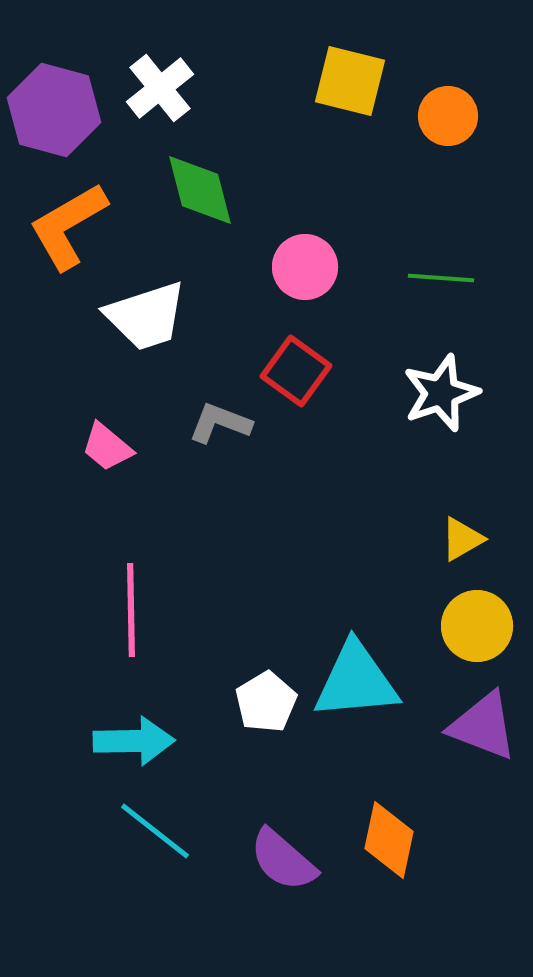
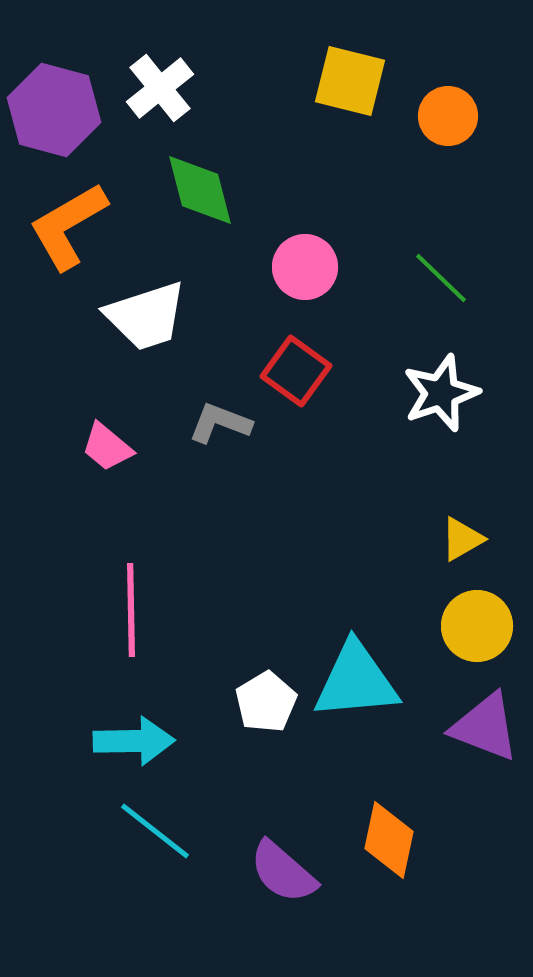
green line: rotated 40 degrees clockwise
purple triangle: moved 2 px right, 1 px down
purple semicircle: moved 12 px down
